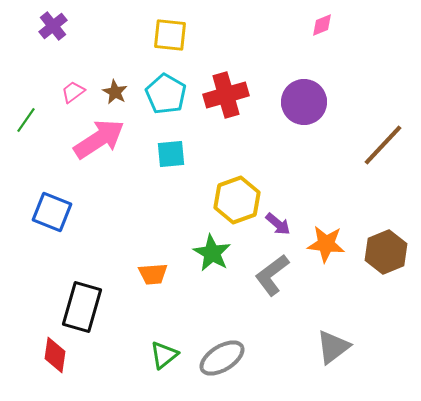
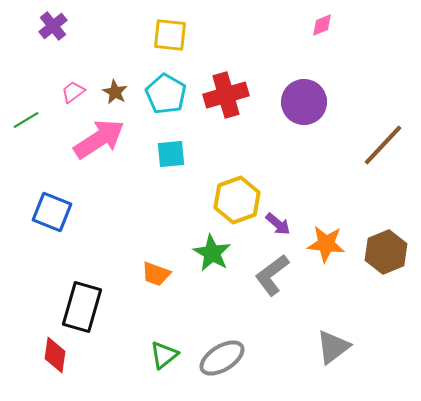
green line: rotated 24 degrees clockwise
orange trapezoid: moved 3 px right; rotated 24 degrees clockwise
